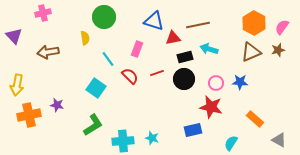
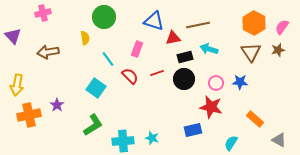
purple triangle: moved 1 px left
brown triangle: rotated 40 degrees counterclockwise
purple star: rotated 24 degrees clockwise
